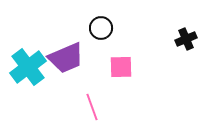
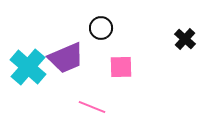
black cross: moved 1 px left; rotated 25 degrees counterclockwise
cyan cross: rotated 12 degrees counterclockwise
pink line: rotated 48 degrees counterclockwise
